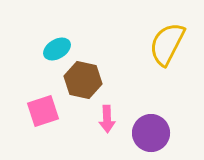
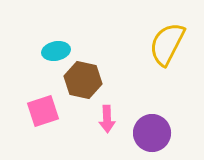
cyan ellipse: moved 1 px left, 2 px down; rotated 20 degrees clockwise
purple circle: moved 1 px right
